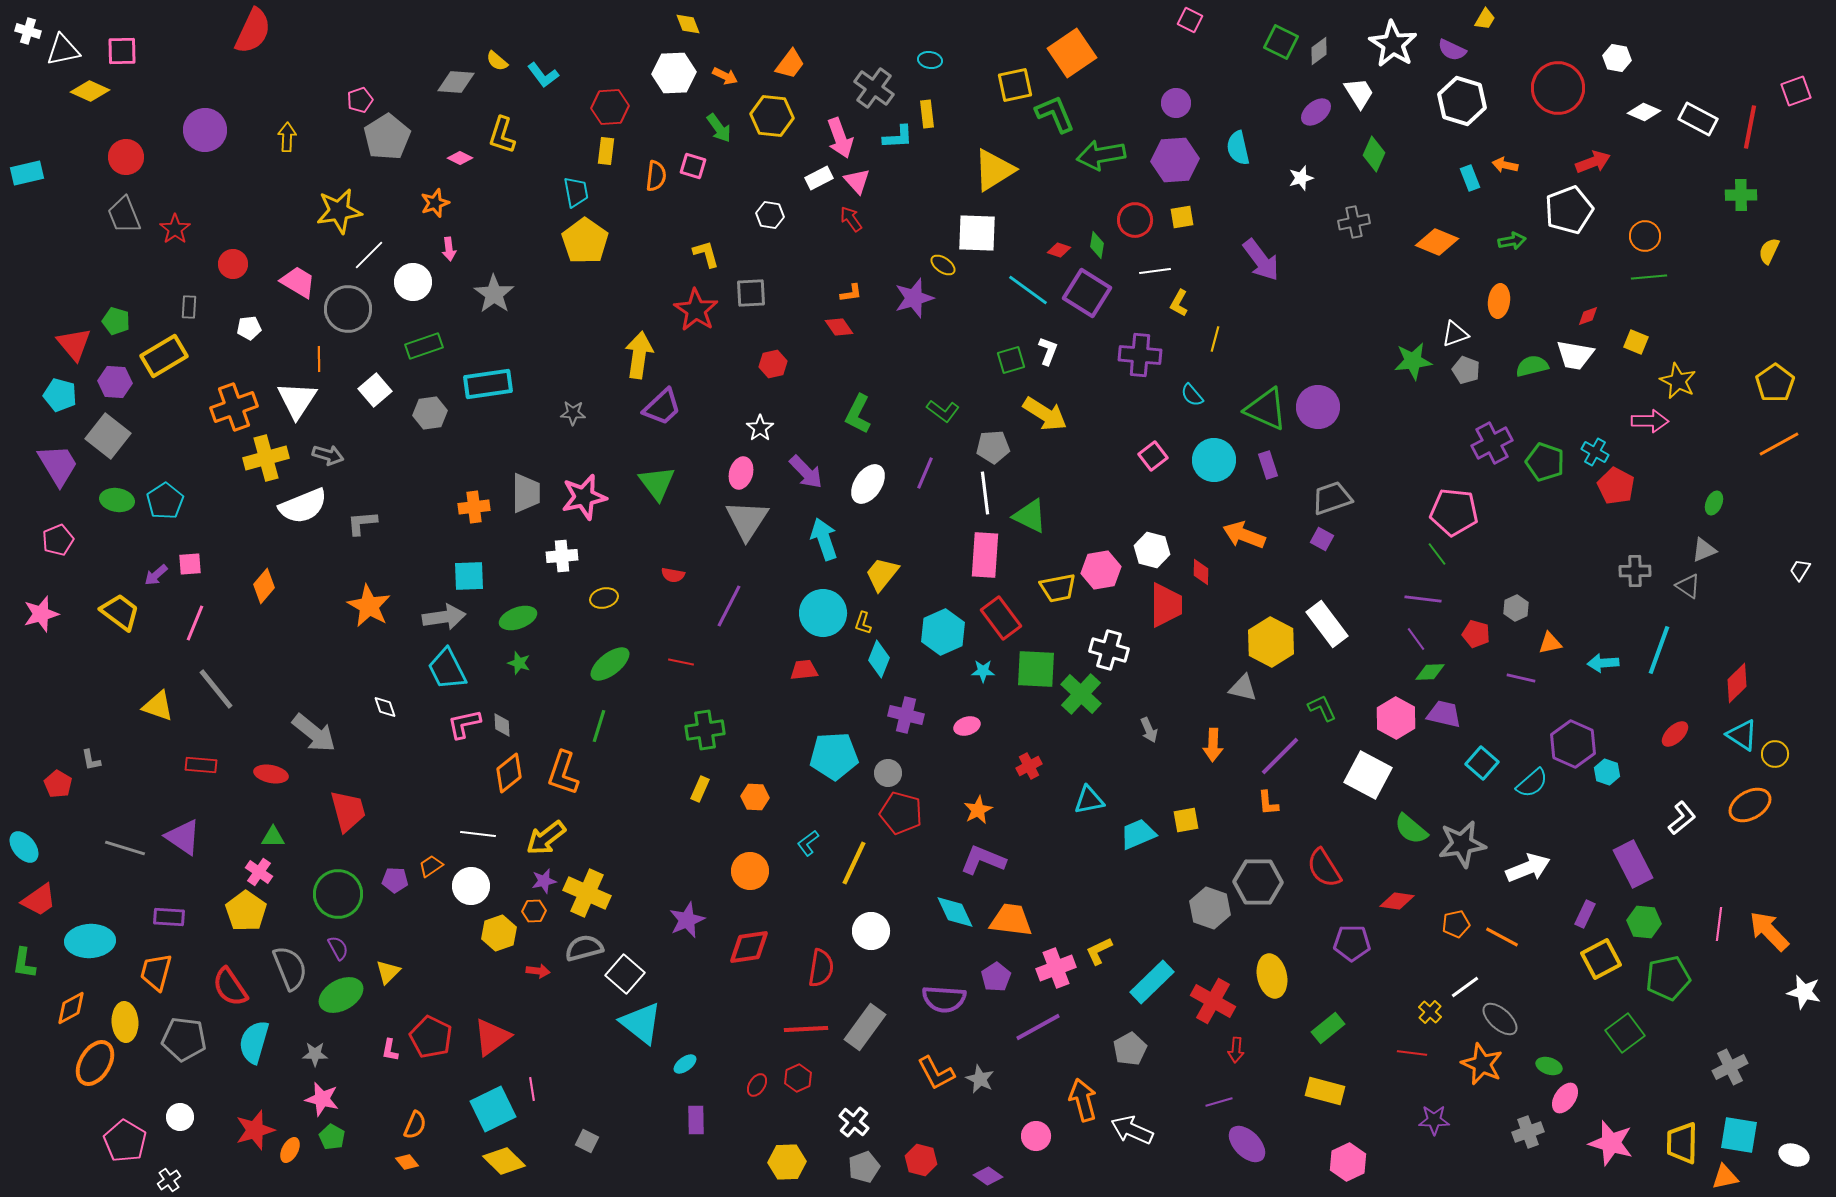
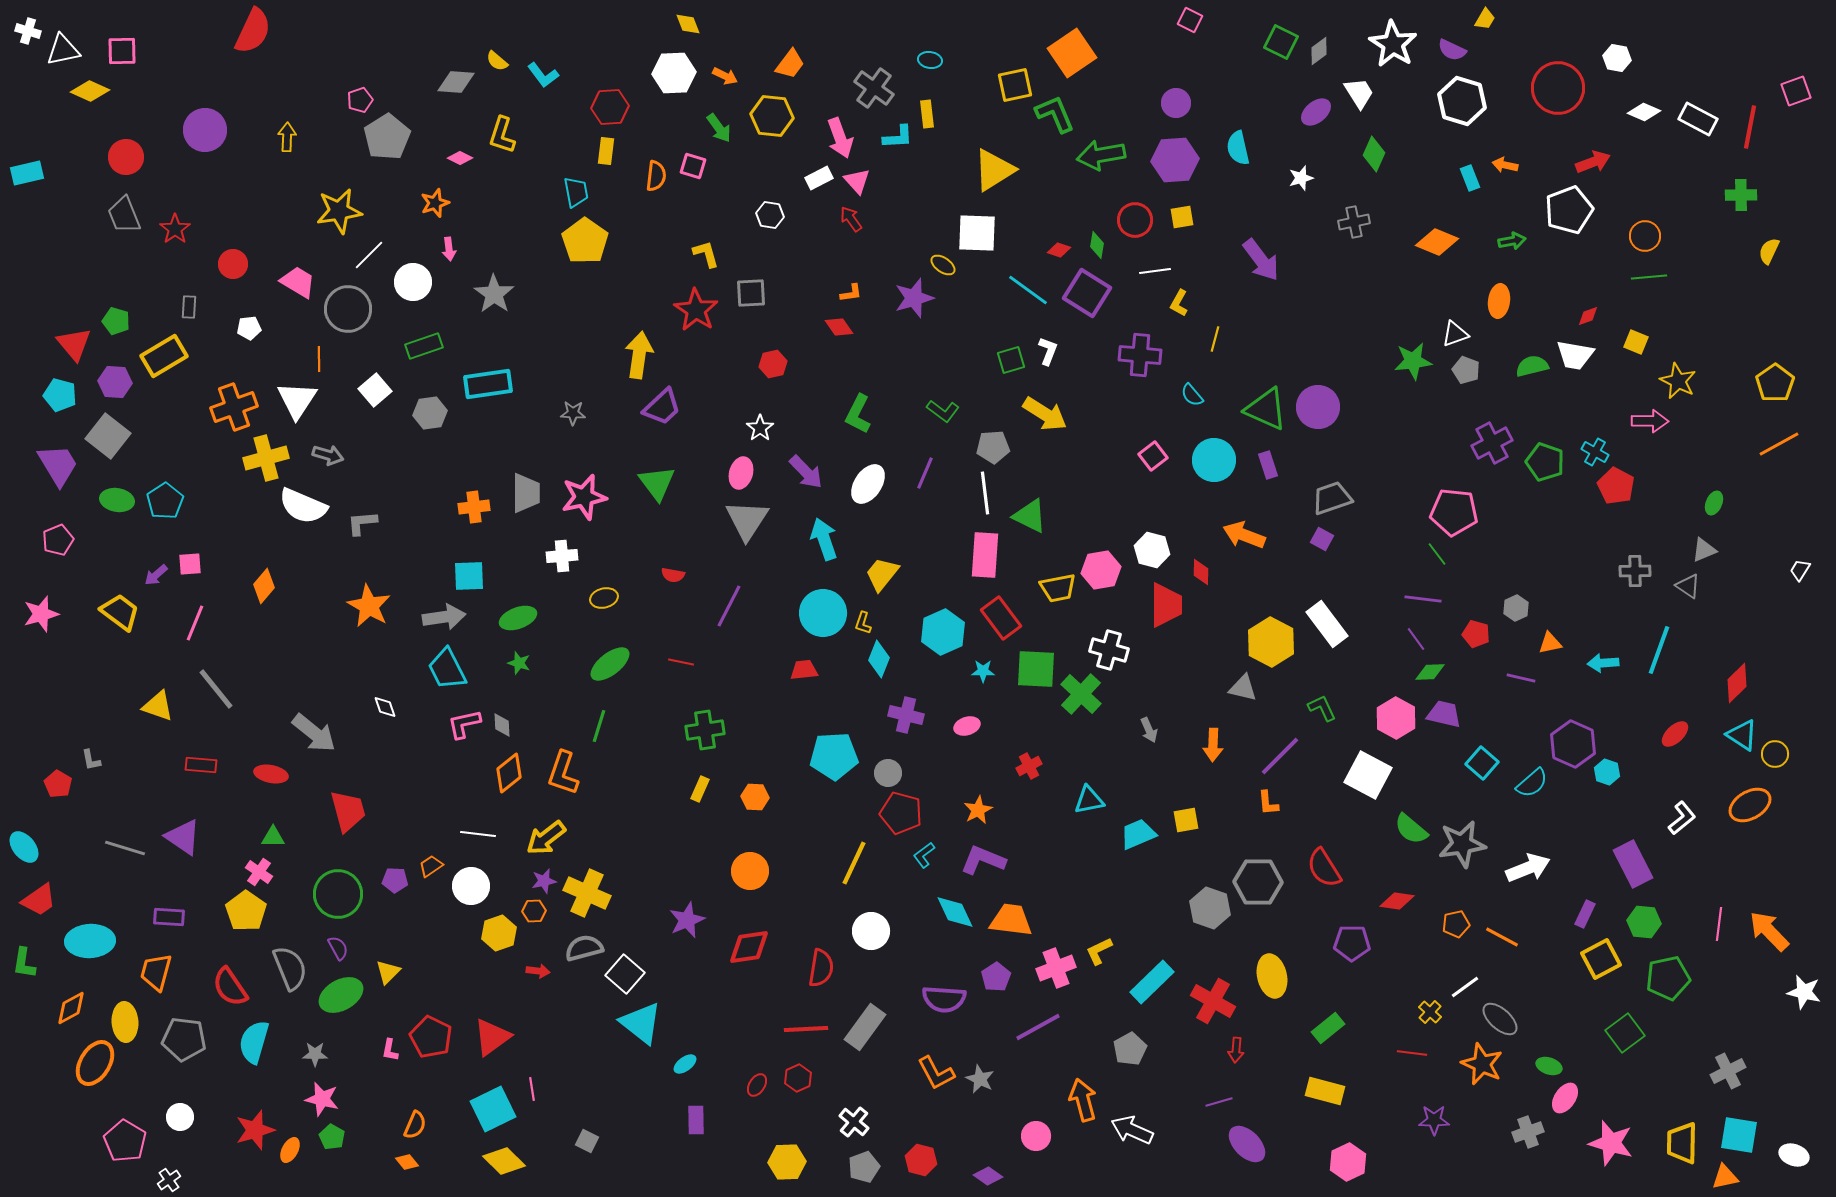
white semicircle at (303, 506): rotated 45 degrees clockwise
cyan L-shape at (808, 843): moved 116 px right, 12 px down
gray cross at (1730, 1067): moved 2 px left, 4 px down
